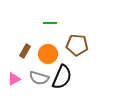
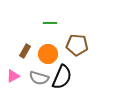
pink triangle: moved 1 px left, 3 px up
